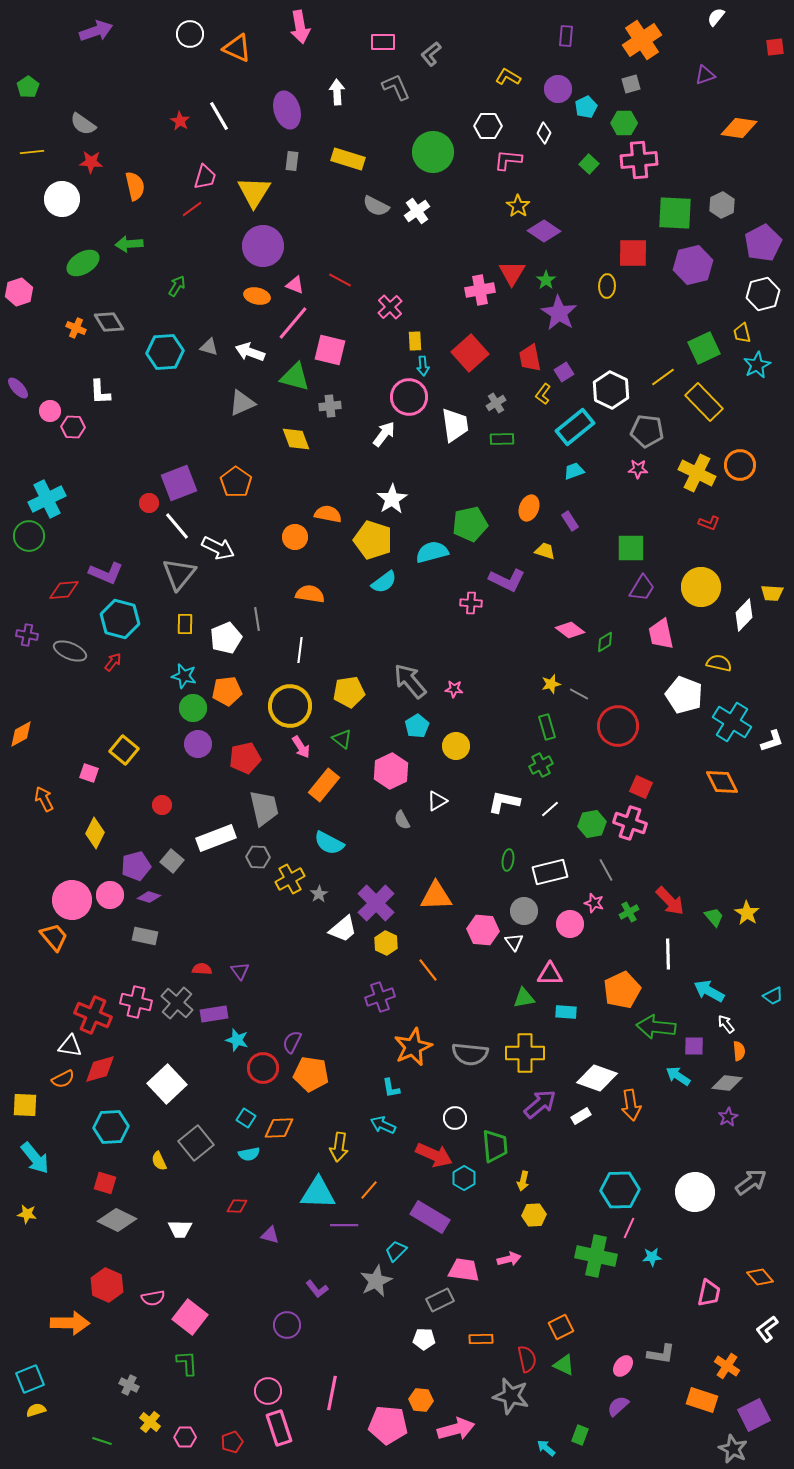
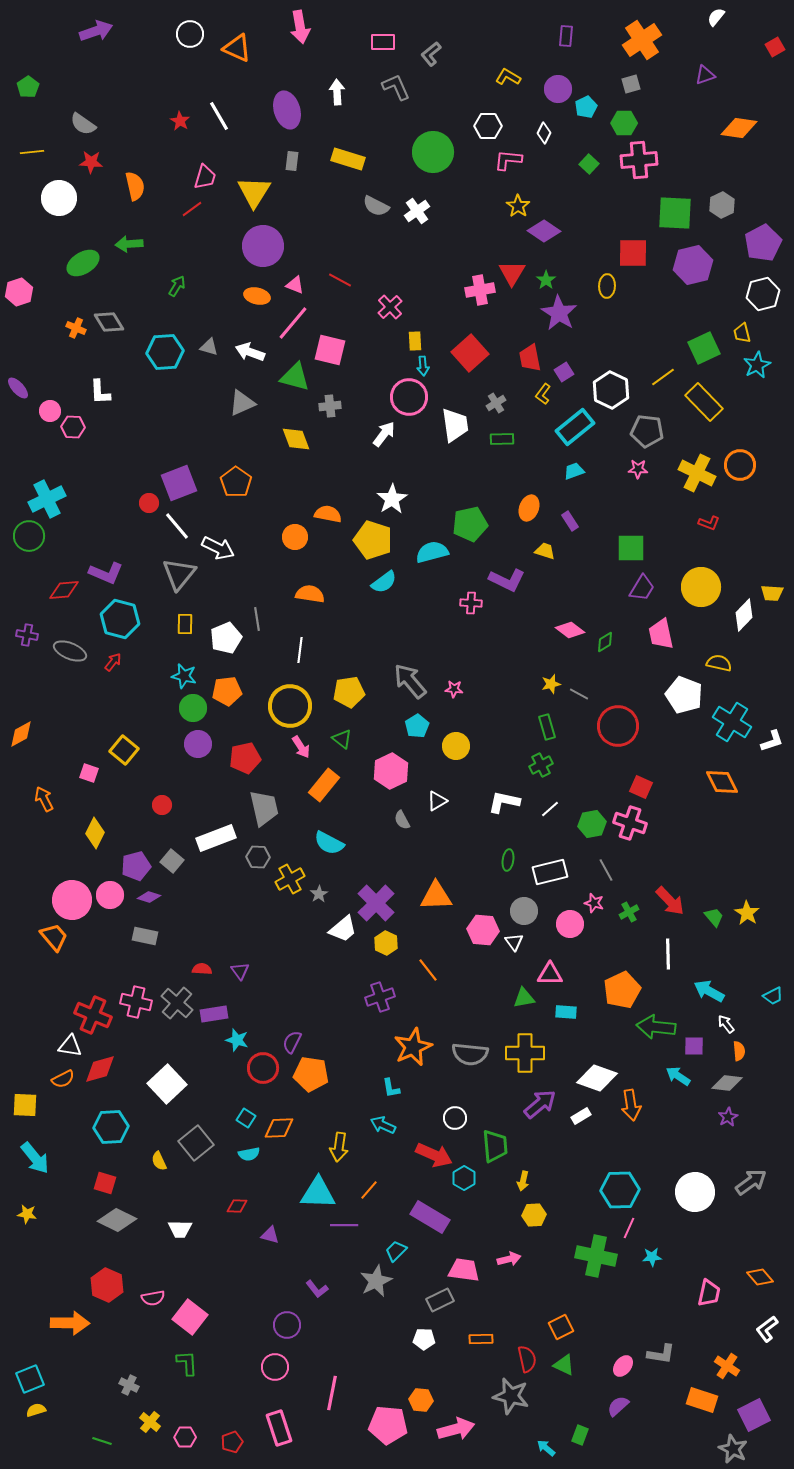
red square at (775, 47): rotated 24 degrees counterclockwise
white circle at (62, 199): moved 3 px left, 1 px up
pink circle at (268, 1391): moved 7 px right, 24 px up
